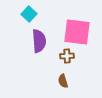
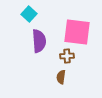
brown semicircle: moved 2 px left, 4 px up; rotated 24 degrees clockwise
